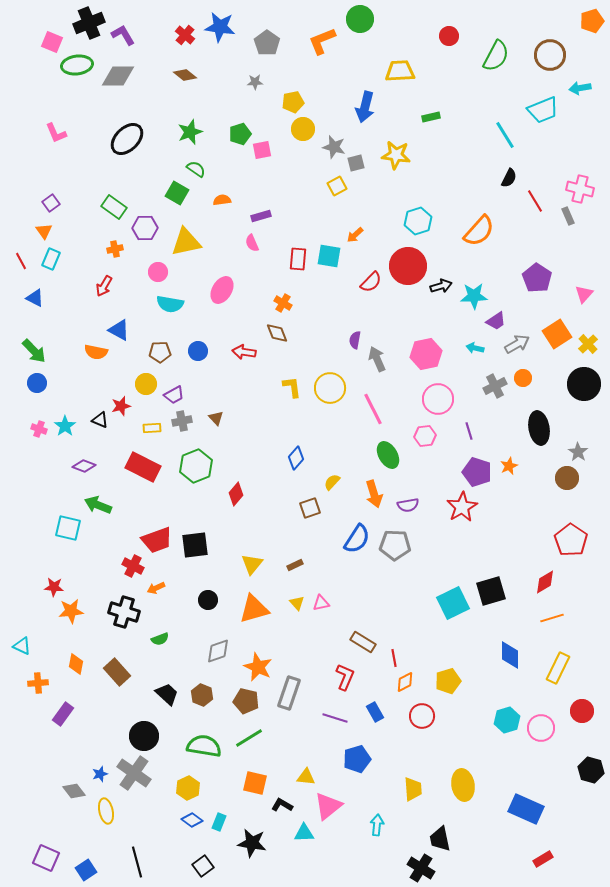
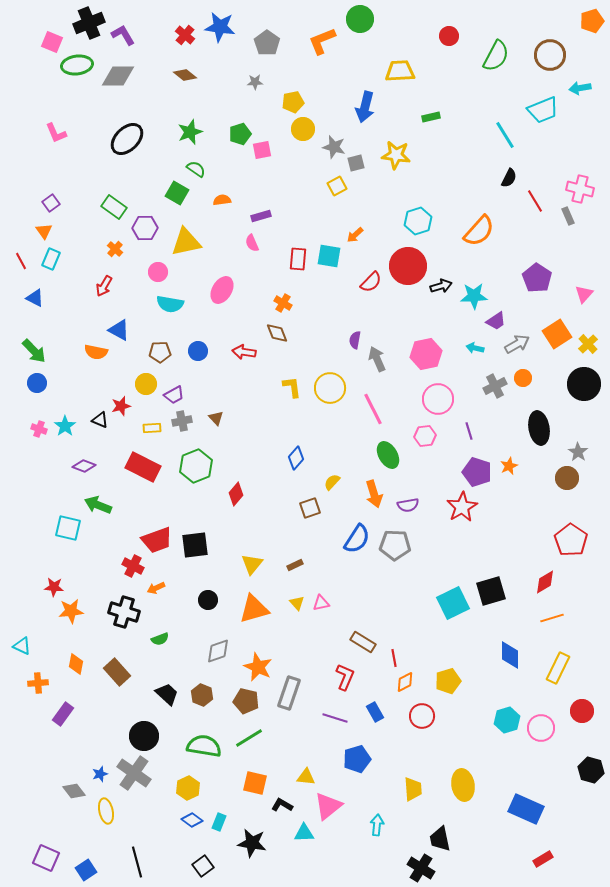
orange cross at (115, 249): rotated 35 degrees counterclockwise
